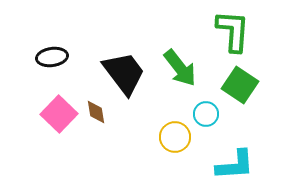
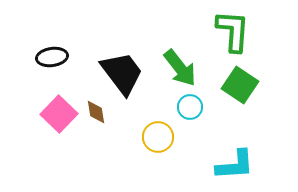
black trapezoid: moved 2 px left
cyan circle: moved 16 px left, 7 px up
yellow circle: moved 17 px left
